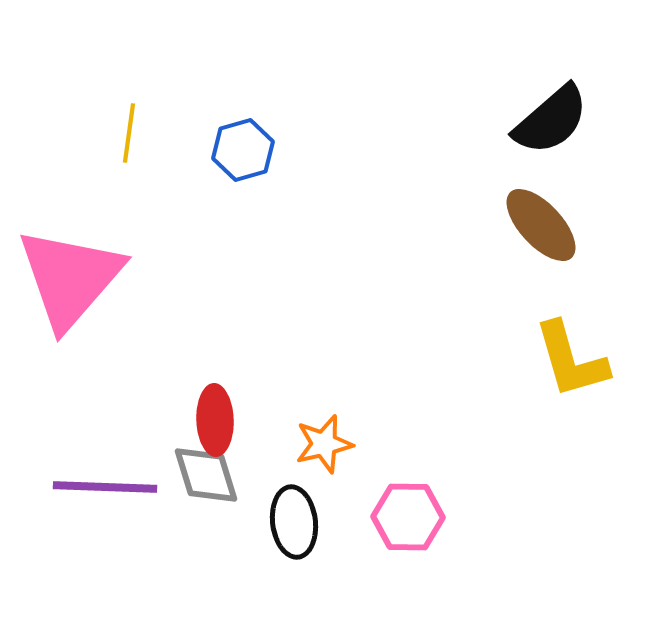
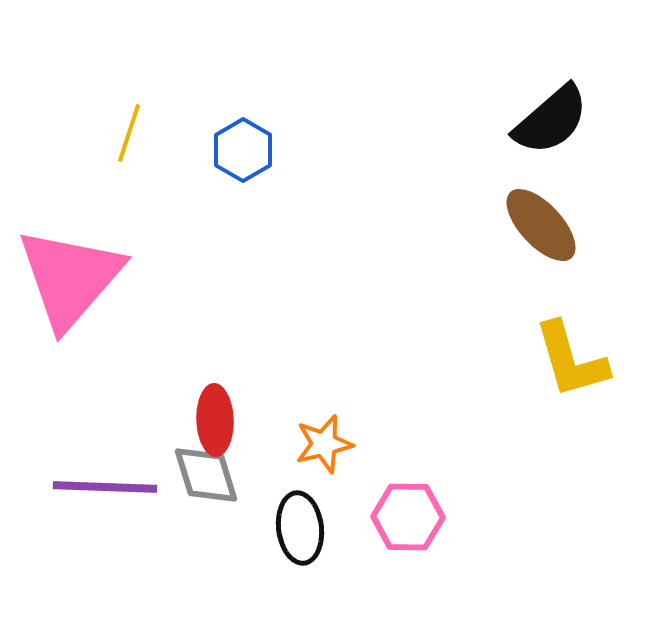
yellow line: rotated 10 degrees clockwise
blue hexagon: rotated 14 degrees counterclockwise
black ellipse: moved 6 px right, 6 px down
